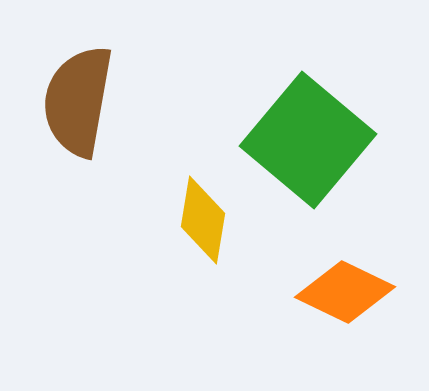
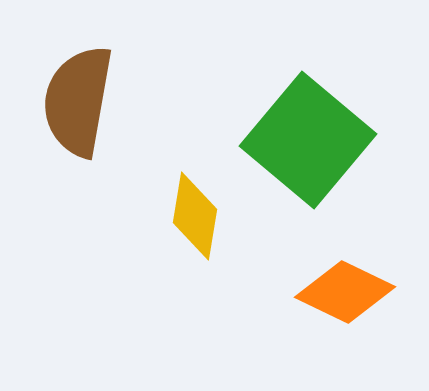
yellow diamond: moved 8 px left, 4 px up
